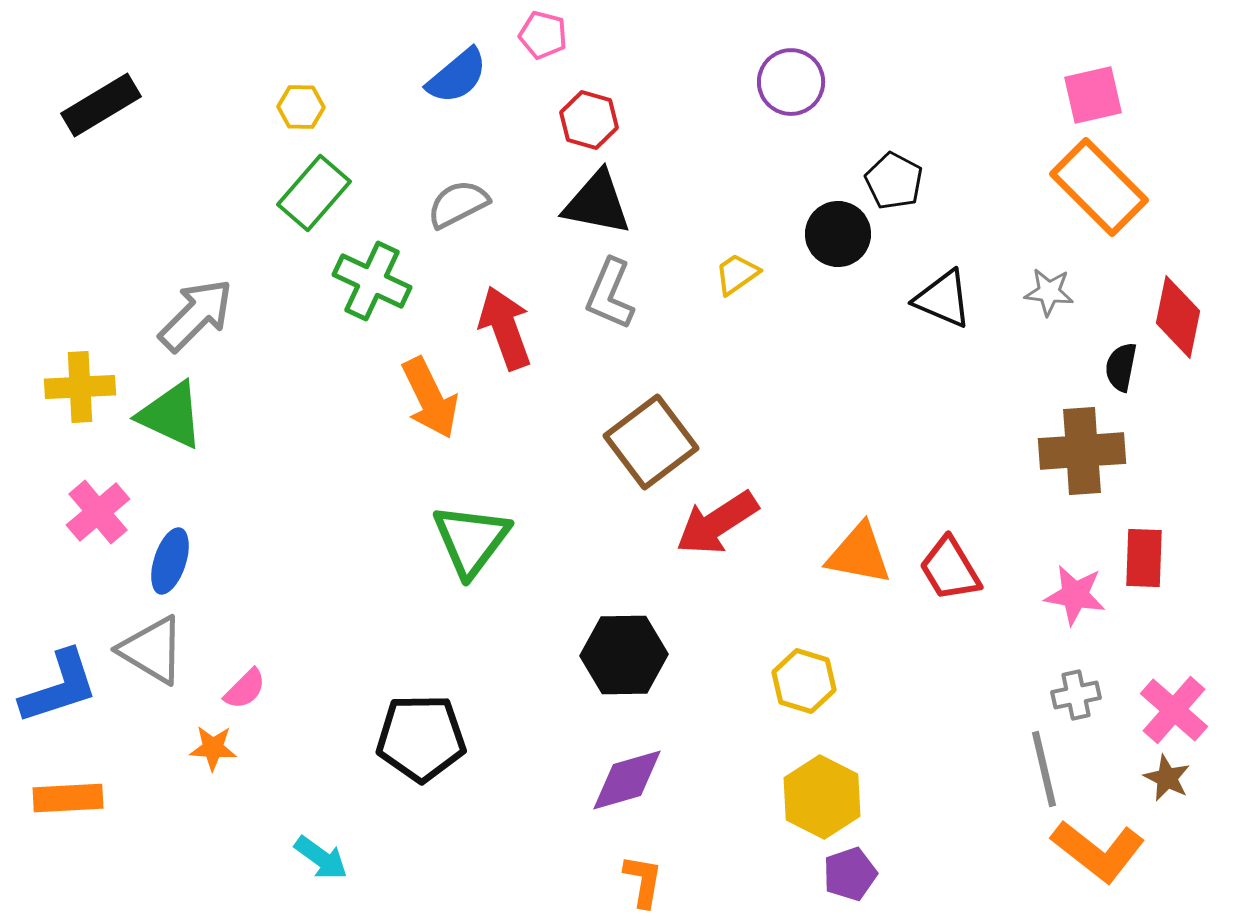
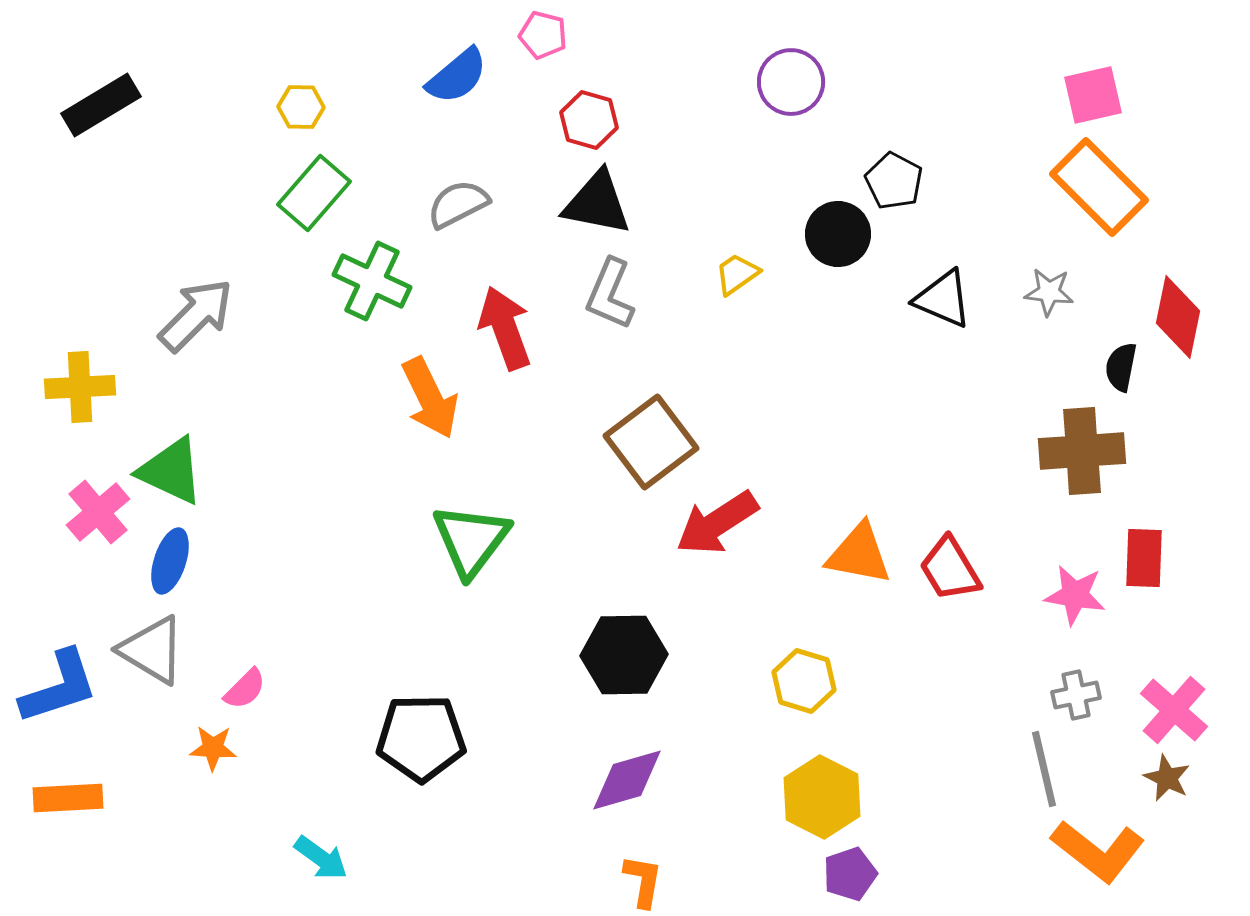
green triangle at (171, 415): moved 56 px down
